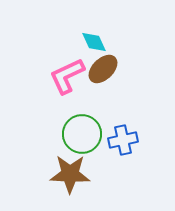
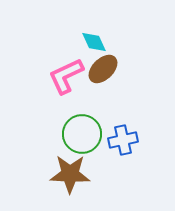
pink L-shape: moved 1 px left
